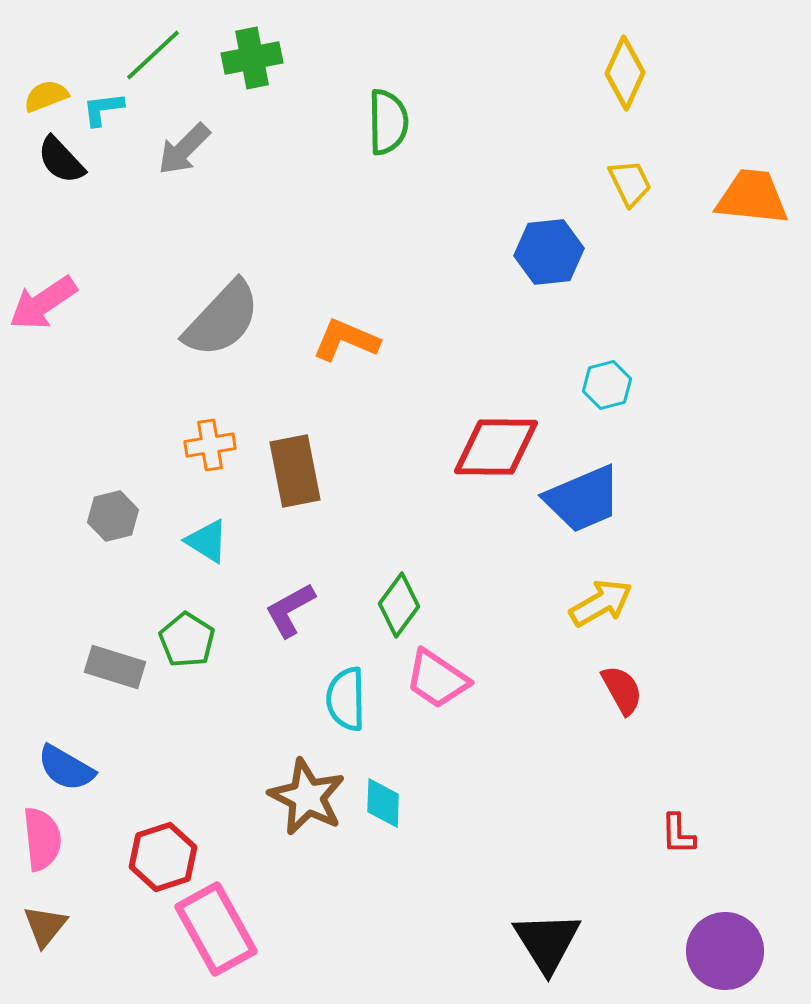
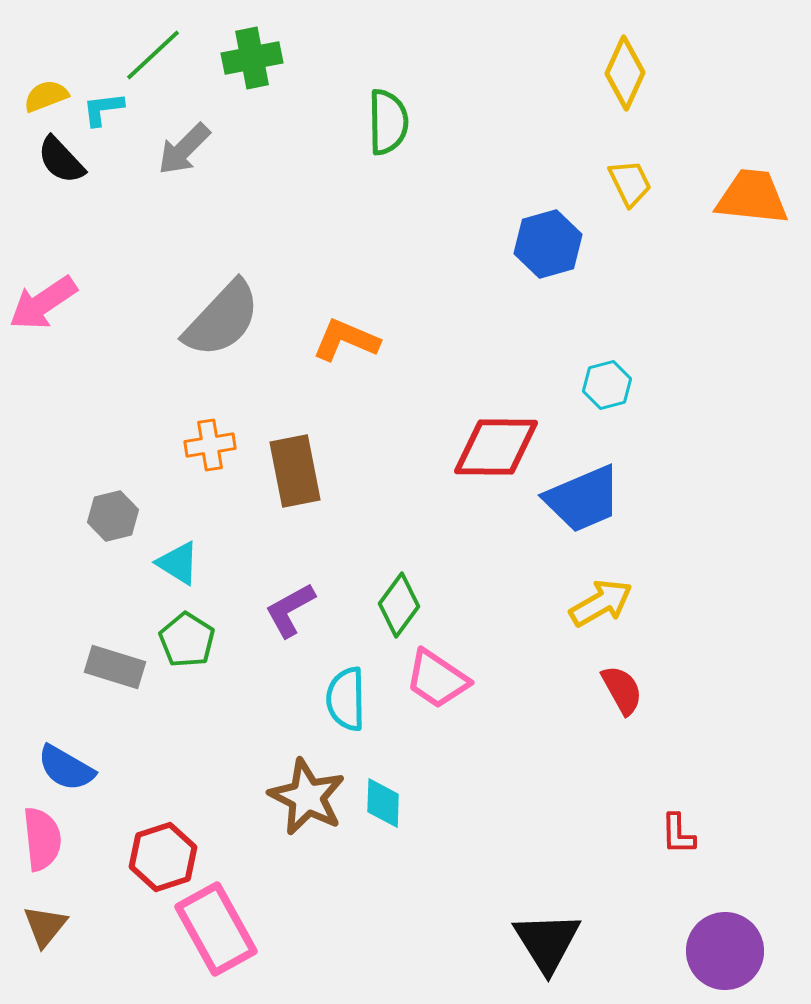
blue hexagon: moved 1 px left, 8 px up; rotated 10 degrees counterclockwise
cyan triangle: moved 29 px left, 22 px down
